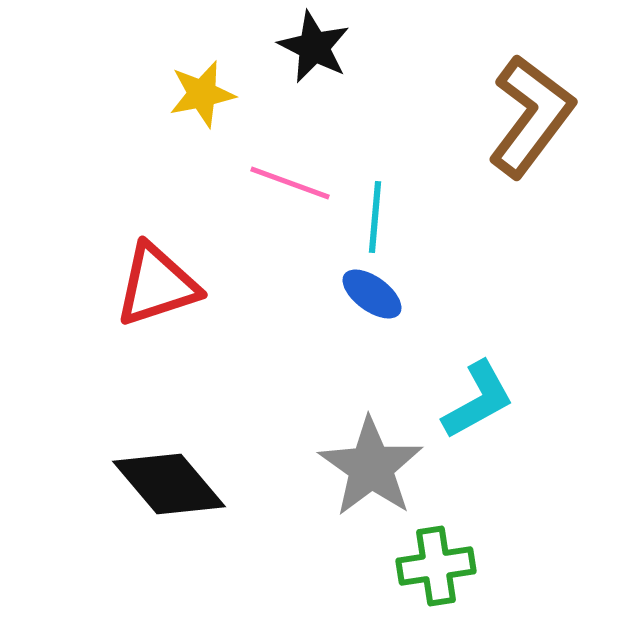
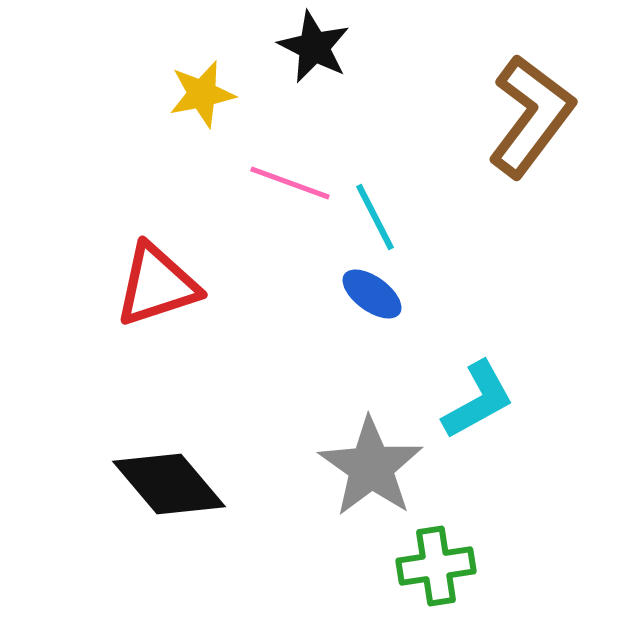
cyan line: rotated 32 degrees counterclockwise
